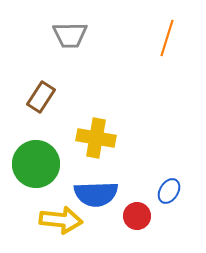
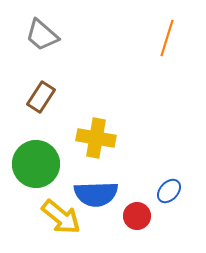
gray trapezoid: moved 28 px left; rotated 42 degrees clockwise
blue ellipse: rotated 10 degrees clockwise
yellow arrow: moved 3 px up; rotated 33 degrees clockwise
